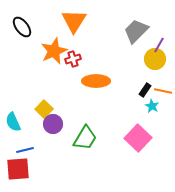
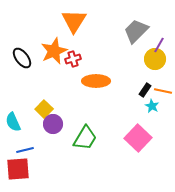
black ellipse: moved 31 px down
